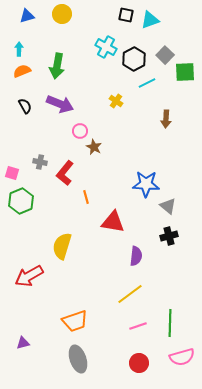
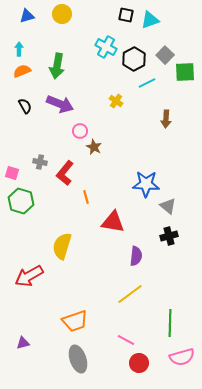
green hexagon: rotated 20 degrees counterclockwise
pink line: moved 12 px left, 14 px down; rotated 48 degrees clockwise
